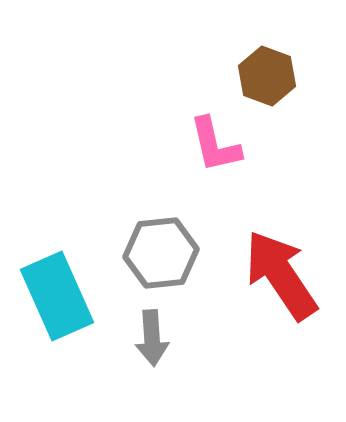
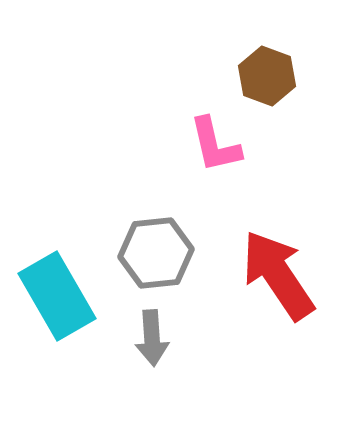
gray hexagon: moved 5 px left
red arrow: moved 3 px left
cyan rectangle: rotated 6 degrees counterclockwise
